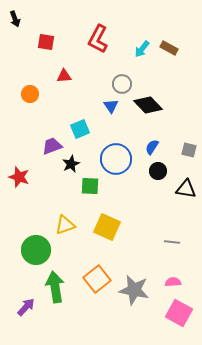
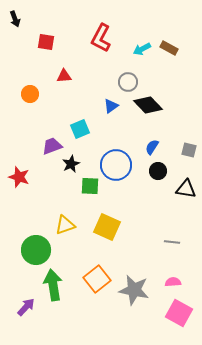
red L-shape: moved 3 px right, 1 px up
cyan arrow: rotated 24 degrees clockwise
gray circle: moved 6 px right, 2 px up
blue triangle: rotated 28 degrees clockwise
blue circle: moved 6 px down
green arrow: moved 2 px left, 2 px up
